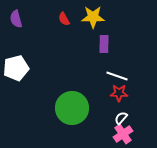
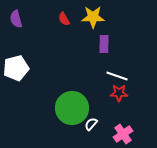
white semicircle: moved 30 px left, 6 px down
